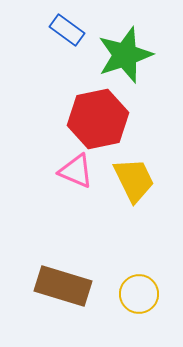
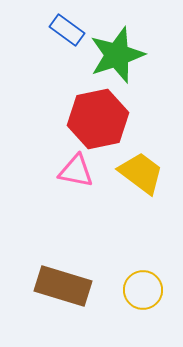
green star: moved 8 px left
pink triangle: rotated 12 degrees counterclockwise
yellow trapezoid: moved 7 px right, 7 px up; rotated 27 degrees counterclockwise
yellow circle: moved 4 px right, 4 px up
